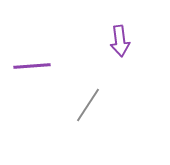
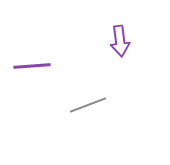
gray line: rotated 36 degrees clockwise
